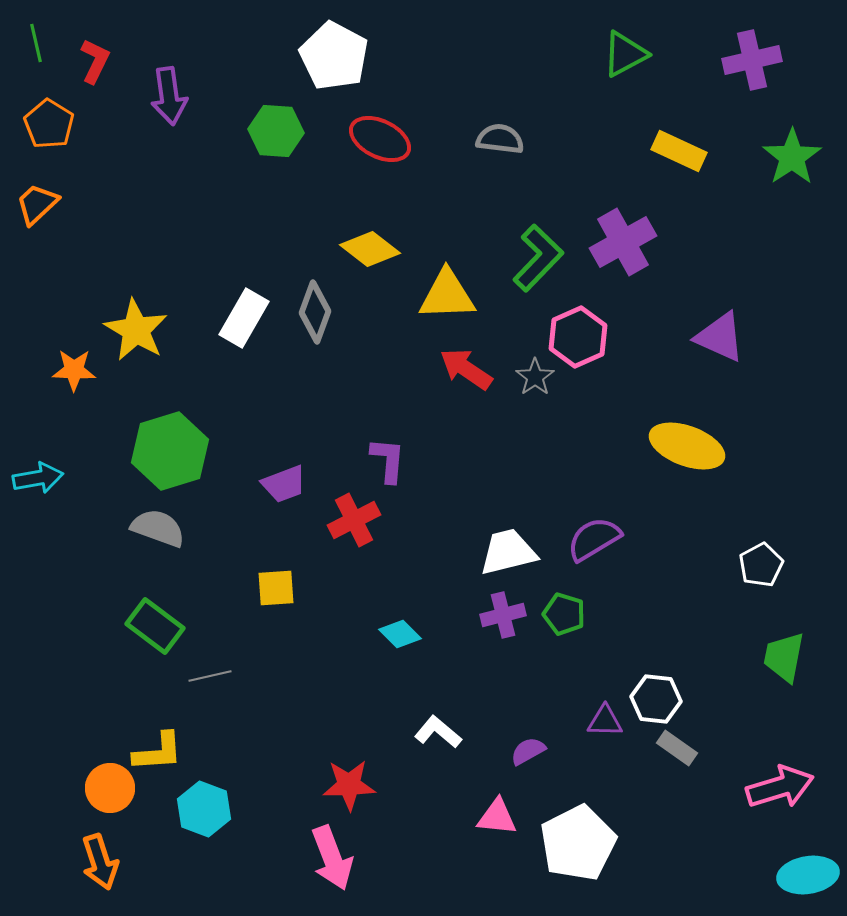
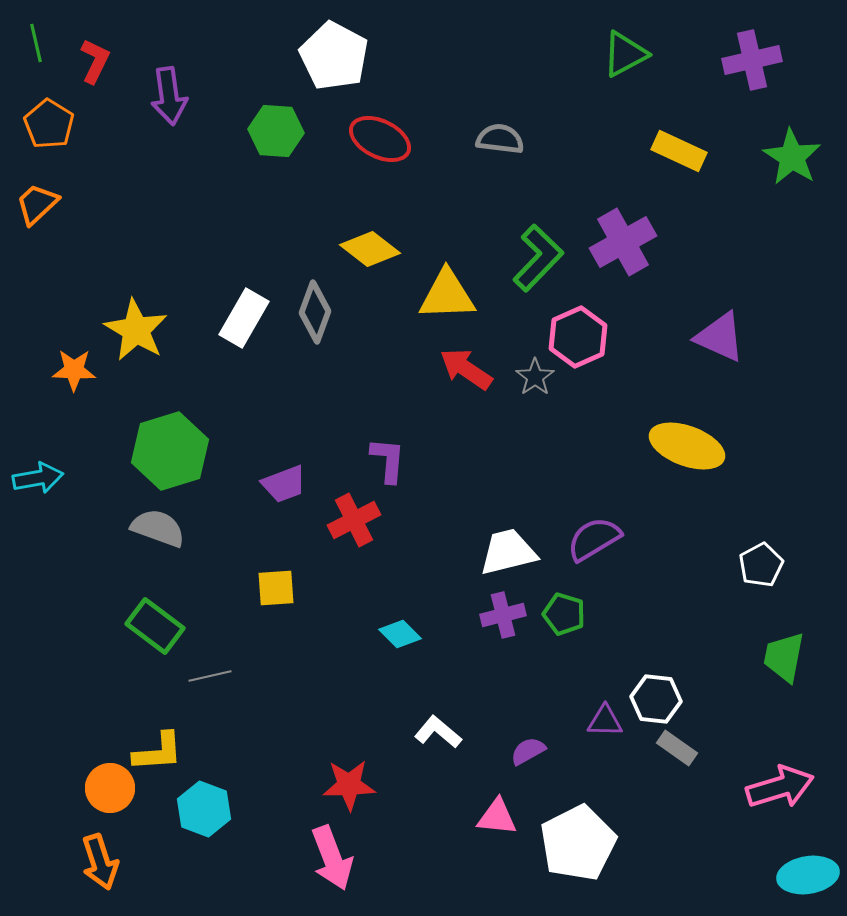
green star at (792, 157): rotated 6 degrees counterclockwise
